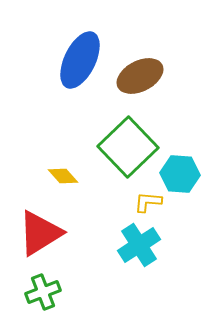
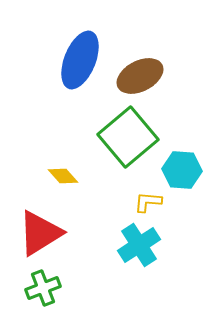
blue ellipse: rotated 4 degrees counterclockwise
green square: moved 10 px up; rotated 4 degrees clockwise
cyan hexagon: moved 2 px right, 4 px up
green cross: moved 4 px up
